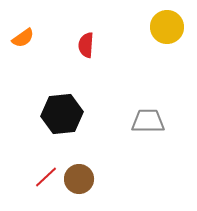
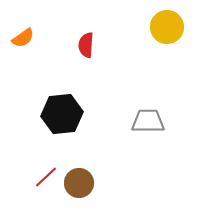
brown circle: moved 4 px down
